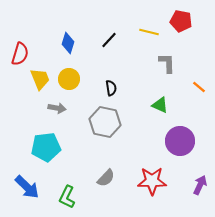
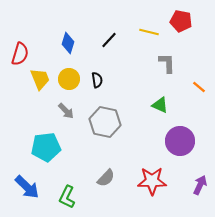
black semicircle: moved 14 px left, 8 px up
gray arrow: moved 9 px right, 3 px down; rotated 36 degrees clockwise
